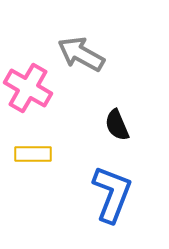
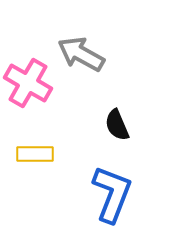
pink cross: moved 5 px up
yellow rectangle: moved 2 px right
